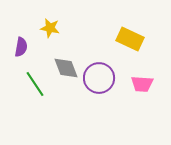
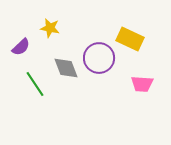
purple semicircle: rotated 36 degrees clockwise
purple circle: moved 20 px up
